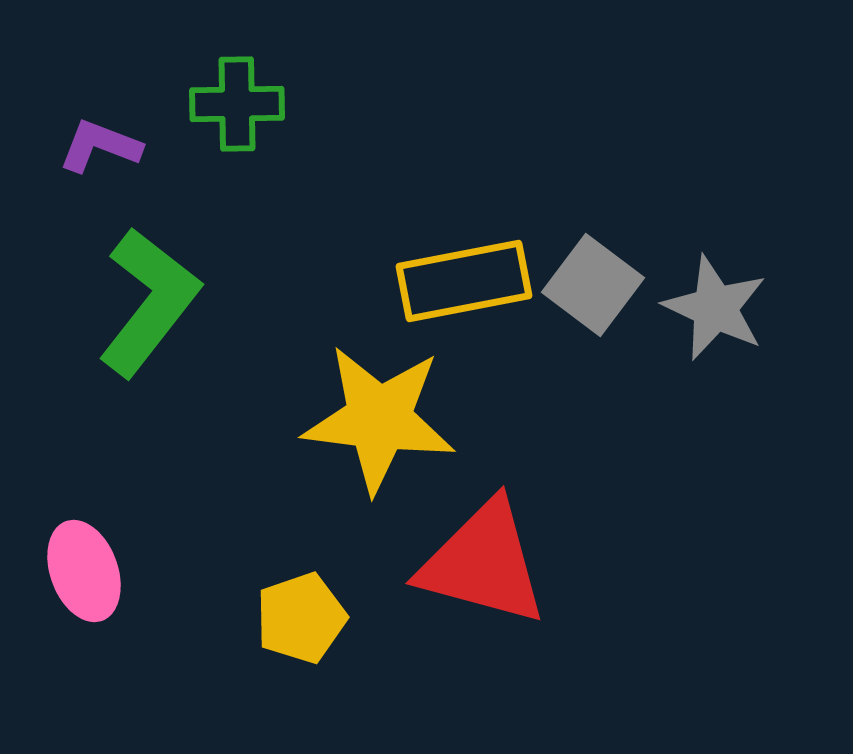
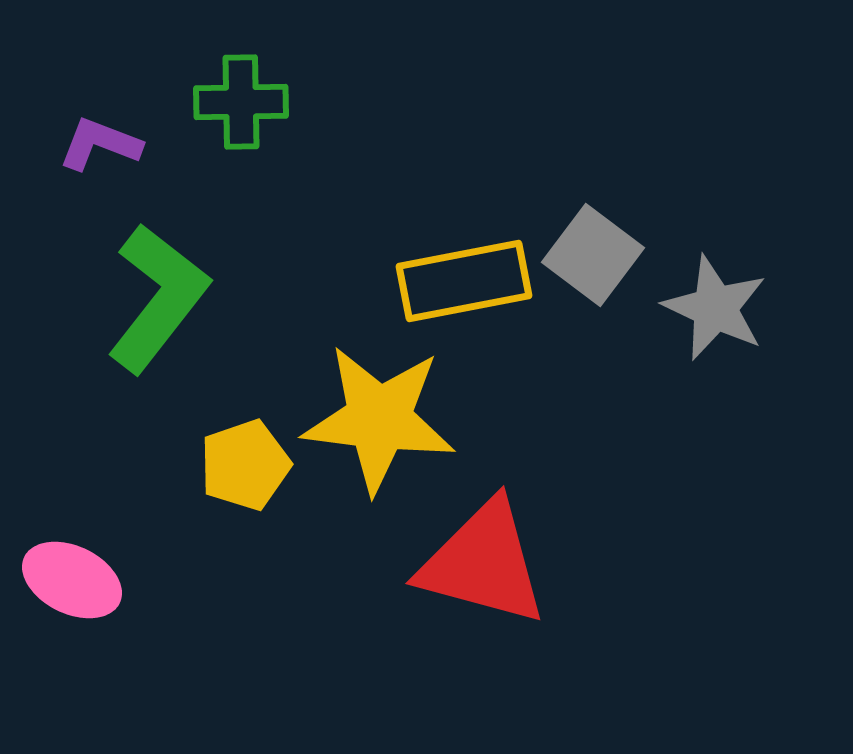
green cross: moved 4 px right, 2 px up
purple L-shape: moved 2 px up
gray square: moved 30 px up
green L-shape: moved 9 px right, 4 px up
pink ellipse: moved 12 px left, 9 px down; rotated 44 degrees counterclockwise
yellow pentagon: moved 56 px left, 153 px up
